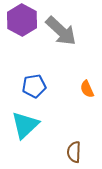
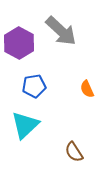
purple hexagon: moved 3 px left, 23 px down
brown semicircle: rotated 35 degrees counterclockwise
